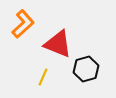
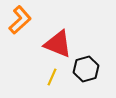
orange L-shape: moved 3 px left, 4 px up
yellow line: moved 9 px right
